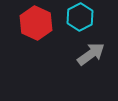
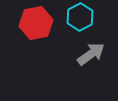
red hexagon: rotated 24 degrees clockwise
